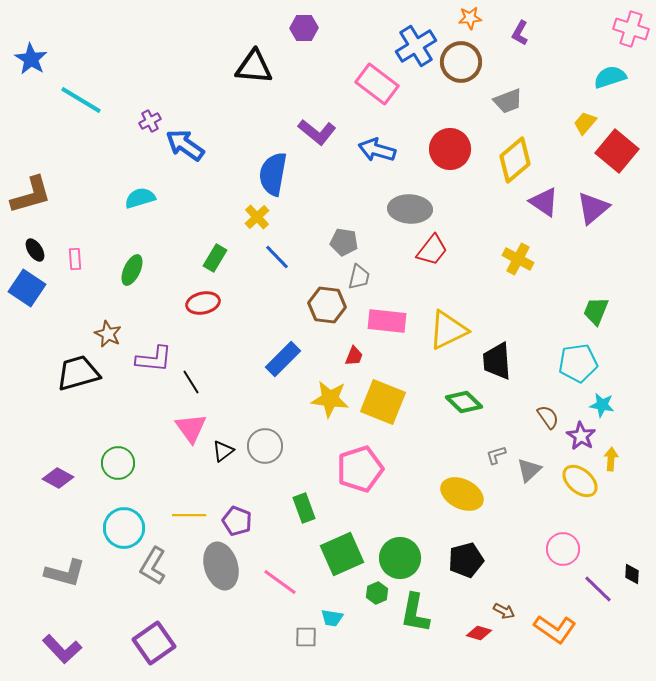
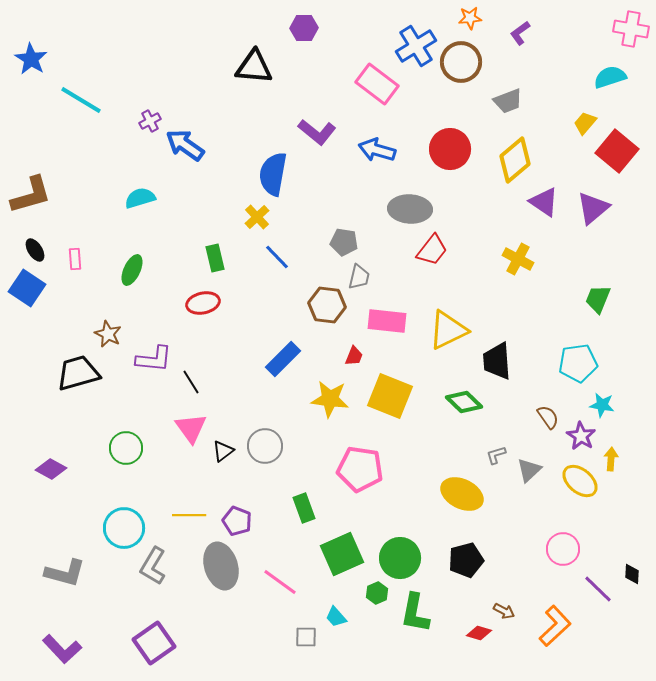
pink cross at (631, 29): rotated 8 degrees counterclockwise
purple L-shape at (520, 33): rotated 25 degrees clockwise
green rectangle at (215, 258): rotated 44 degrees counterclockwise
green trapezoid at (596, 311): moved 2 px right, 12 px up
yellow square at (383, 402): moved 7 px right, 6 px up
green circle at (118, 463): moved 8 px right, 15 px up
pink pentagon at (360, 469): rotated 27 degrees clockwise
purple diamond at (58, 478): moved 7 px left, 9 px up
cyan trapezoid at (332, 618): moved 4 px right, 1 px up; rotated 40 degrees clockwise
orange L-shape at (555, 629): moved 3 px up; rotated 78 degrees counterclockwise
